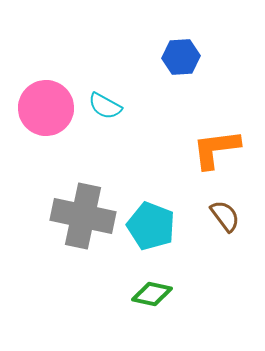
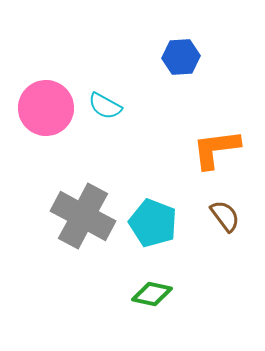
gray cross: rotated 16 degrees clockwise
cyan pentagon: moved 2 px right, 3 px up
